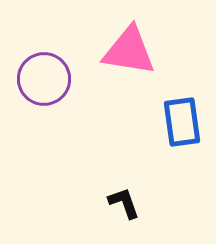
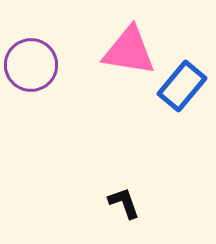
purple circle: moved 13 px left, 14 px up
blue rectangle: moved 36 px up; rotated 48 degrees clockwise
